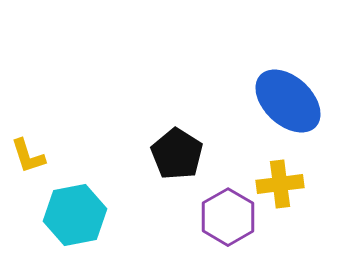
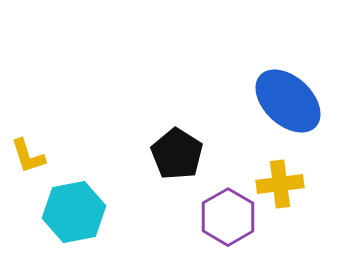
cyan hexagon: moved 1 px left, 3 px up
